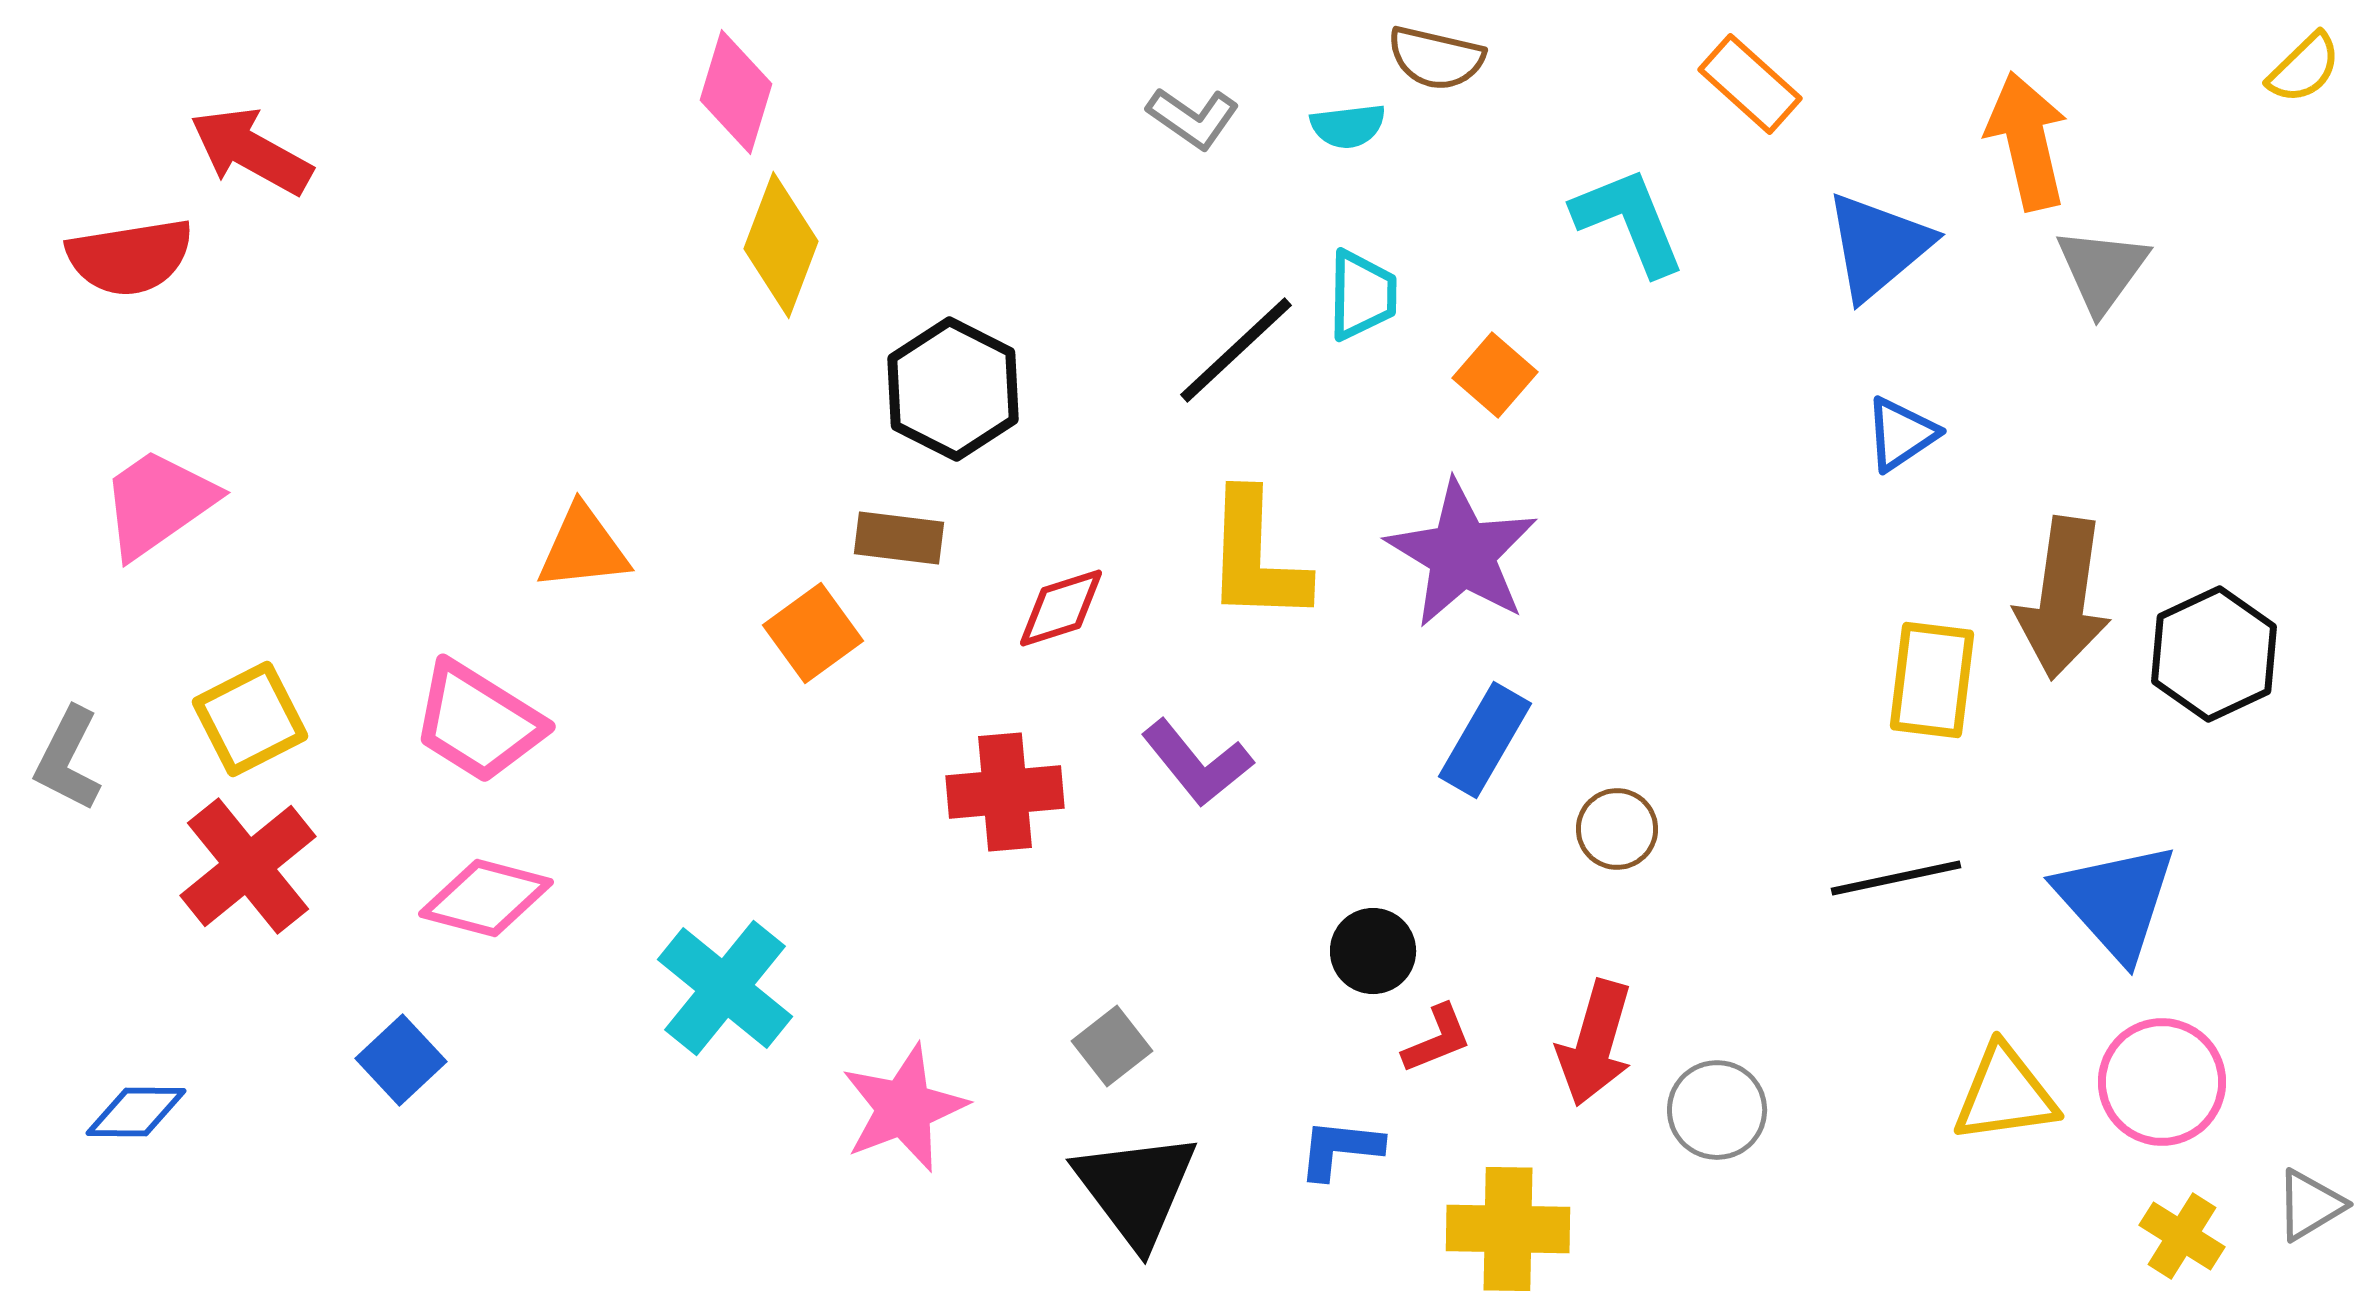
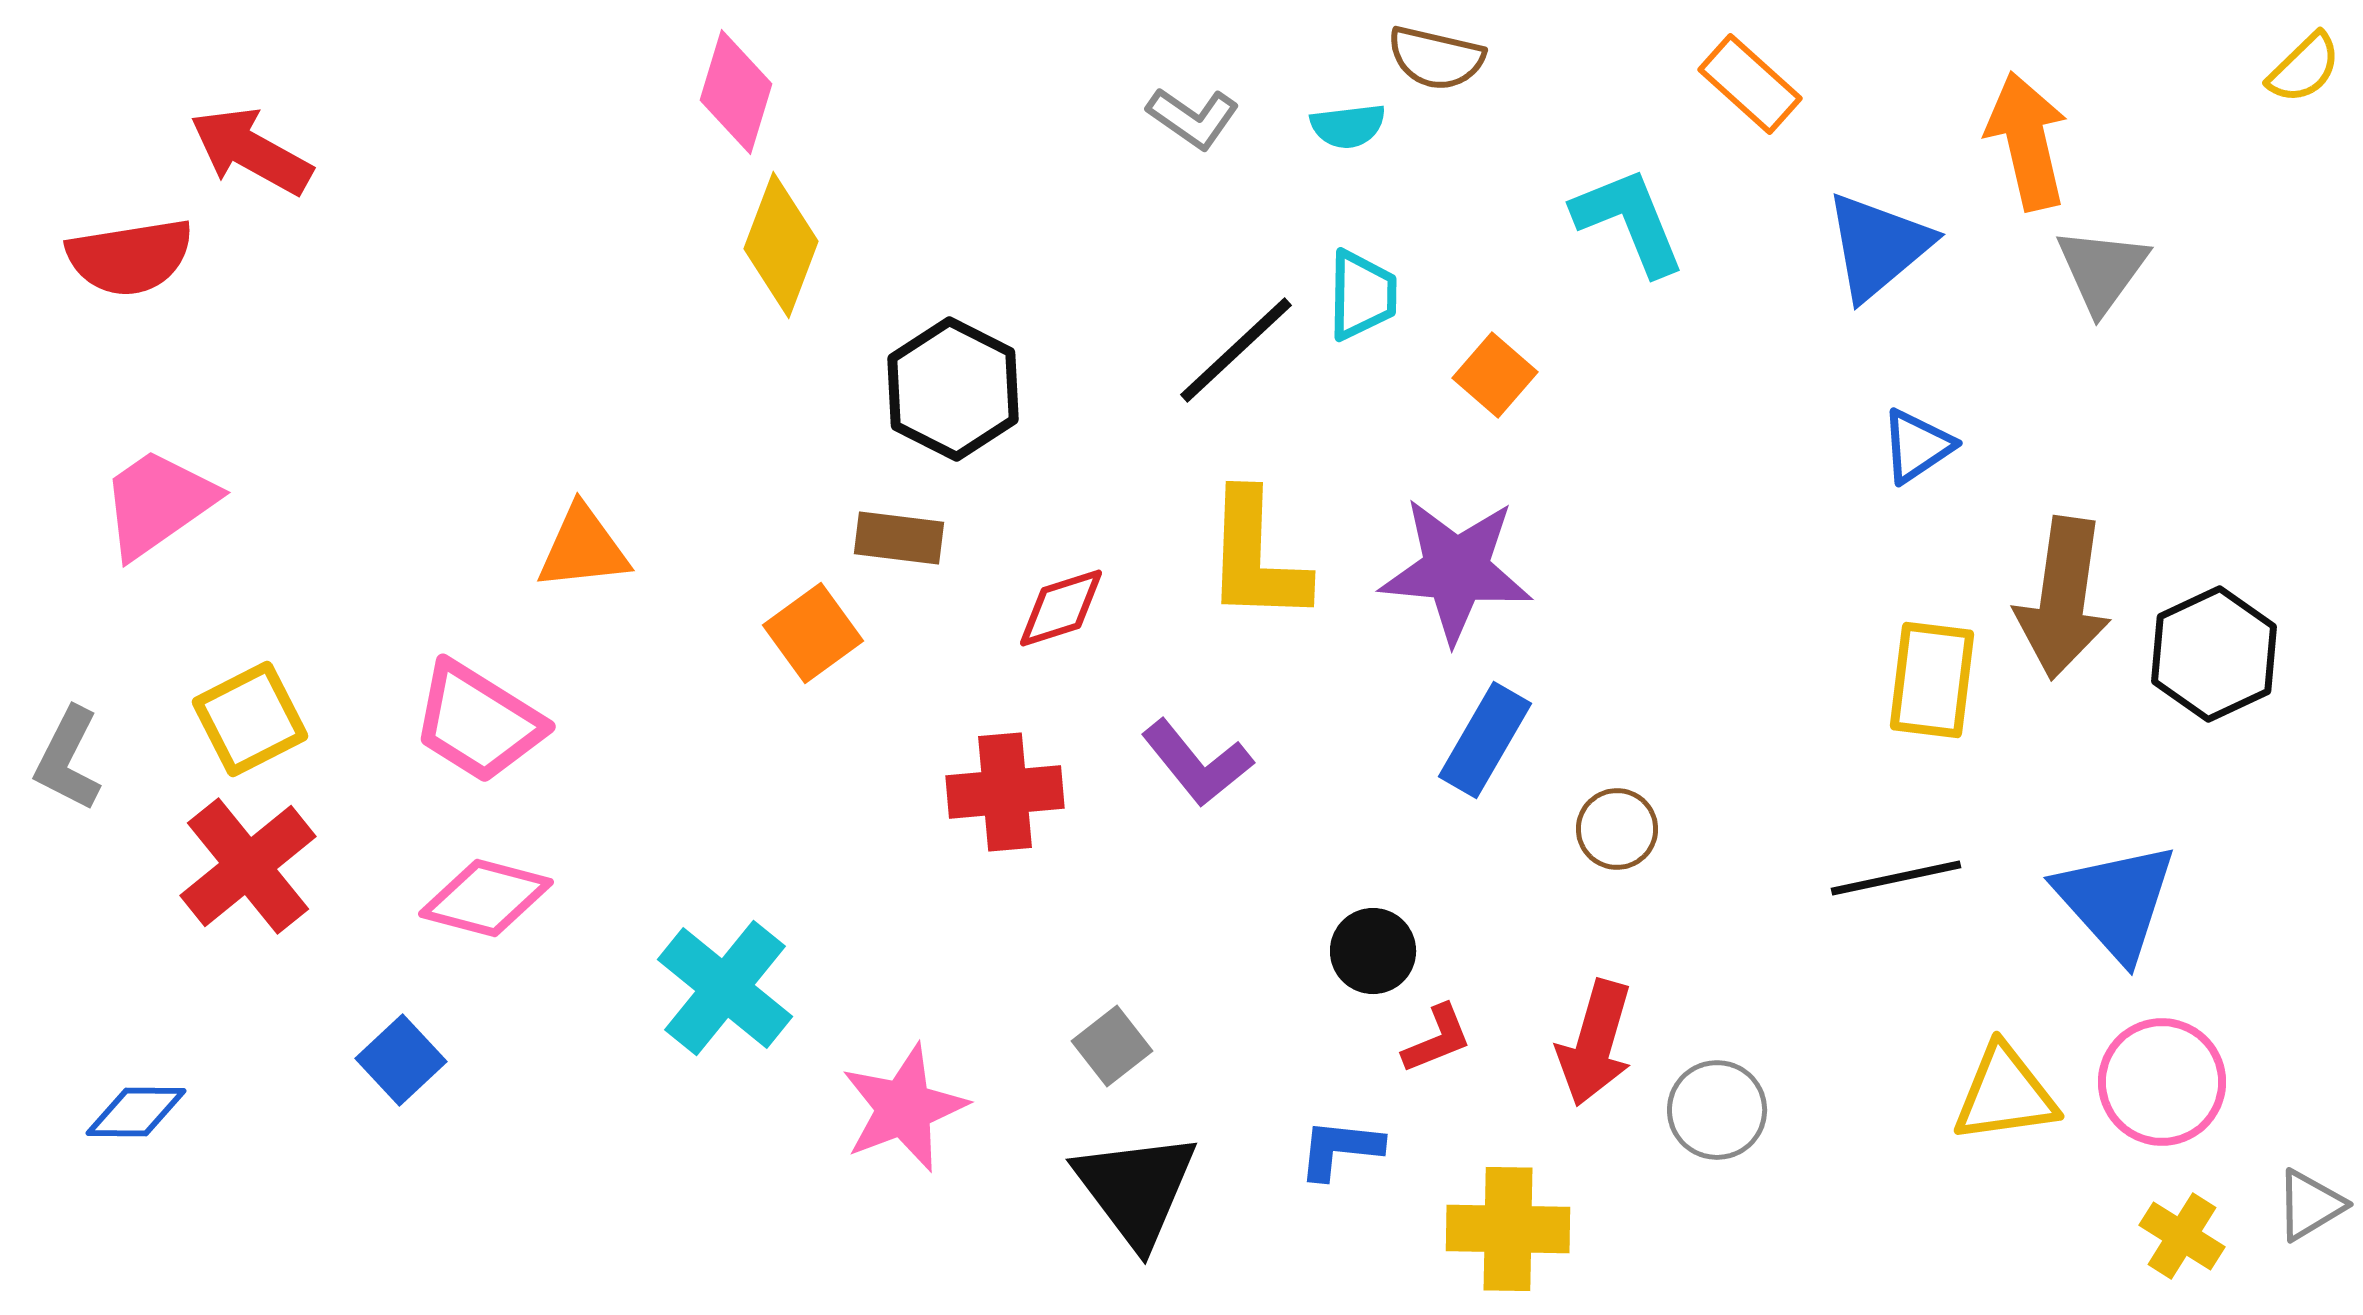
blue triangle at (1901, 434): moved 16 px right, 12 px down
purple star at (1462, 554): moved 6 px left, 16 px down; rotated 26 degrees counterclockwise
